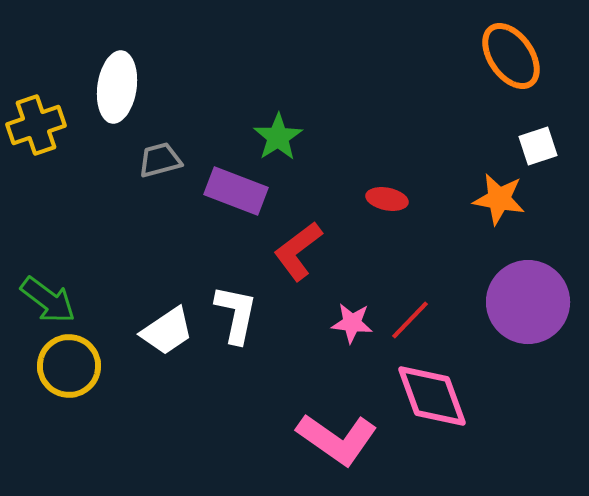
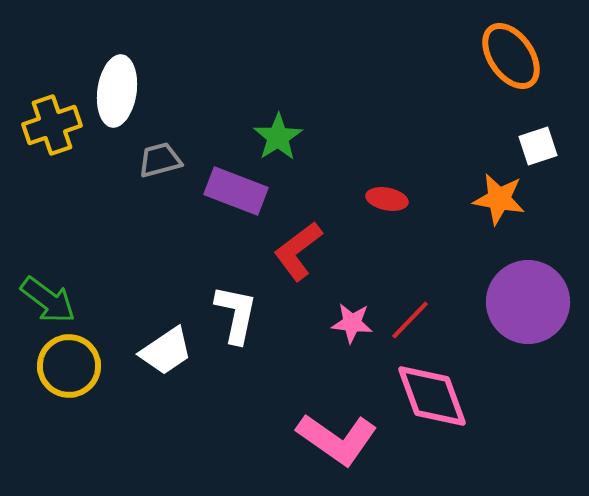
white ellipse: moved 4 px down
yellow cross: moved 16 px right
white trapezoid: moved 1 px left, 20 px down
